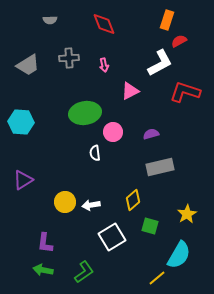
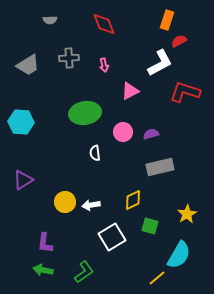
pink circle: moved 10 px right
yellow diamond: rotated 15 degrees clockwise
